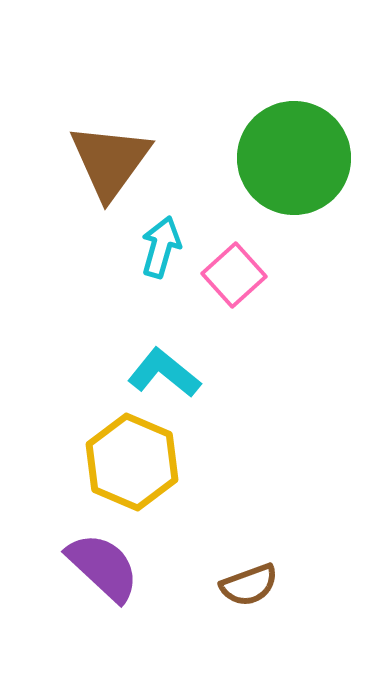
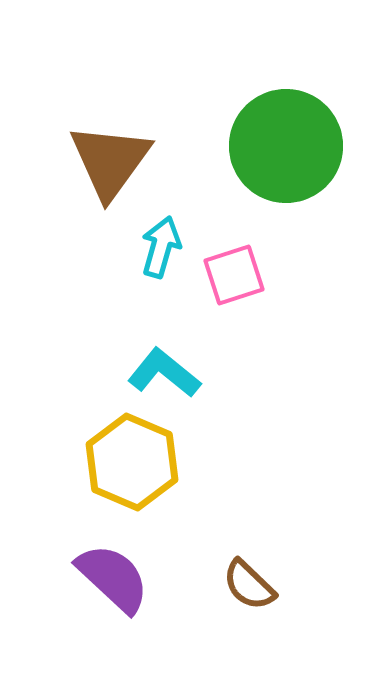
green circle: moved 8 px left, 12 px up
pink square: rotated 24 degrees clockwise
purple semicircle: moved 10 px right, 11 px down
brown semicircle: rotated 64 degrees clockwise
